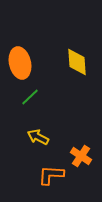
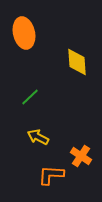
orange ellipse: moved 4 px right, 30 px up
